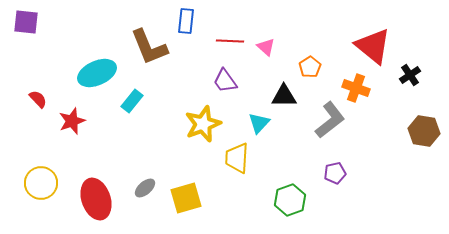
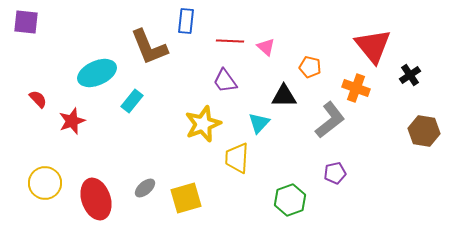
red triangle: rotated 12 degrees clockwise
orange pentagon: rotated 25 degrees counterclockwise
yellow circle: moved 4 px right
